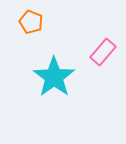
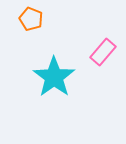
orange pentagon: moved 3 px up
